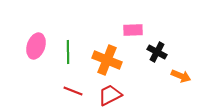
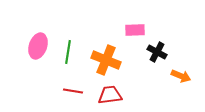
pink rectangle: moved 2 px right
pink ellipse: moved 2 px right
green line: rotated 10 degrees clockwise
orange cross: moved 1 px left
red line: rotated 12 degrees counterclockwise
red trapezoid: rotated 20 degrees clockwise
